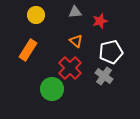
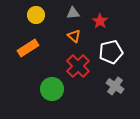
gray triangle: moved 2 px left, 1 px down
red star: rotated 21 degrees counterclockwise
orange triangle: moved 2 px left, 5 px up
orange rectangle: moved 2 px up; rotated 25 degrees clockwise
red cross: moved 8 px right, 2 px up
gray cross: moved 11 px right, 10 px down
